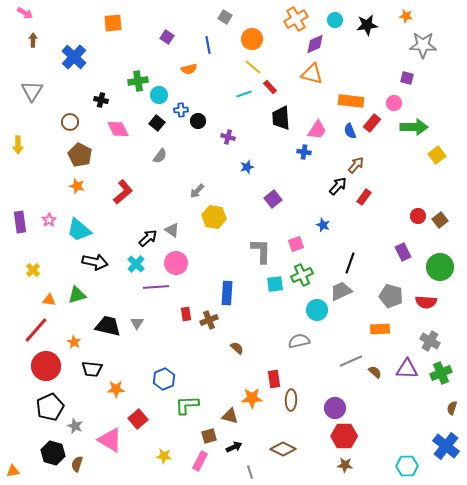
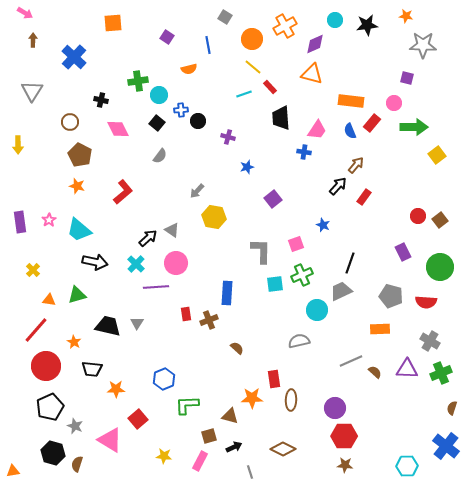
orange cross at (296, 19): moved 11 px left, 7 px down
